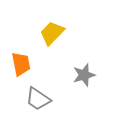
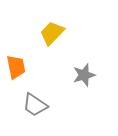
orange trapezoid: moved 5 px left, 3 px down
gray trapezoid: moved 3 px left, 6 px down
